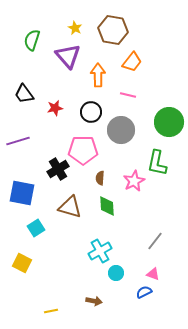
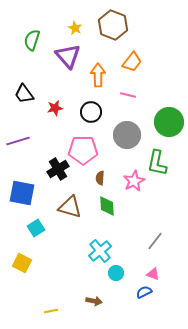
brown hexagon: moved 5 px up; rotated 12 degrees clockwise
gray circle: moved 6 px right, 5 px down
cyan cross: rotated 10 degrees counterclockwise
